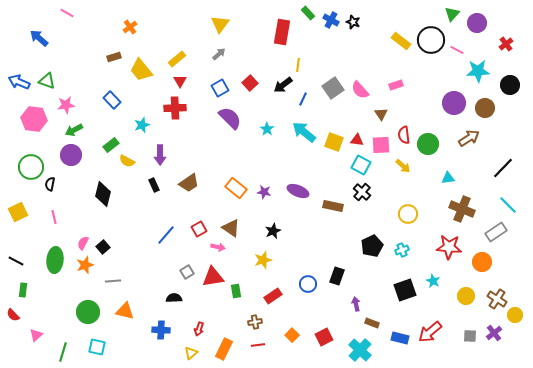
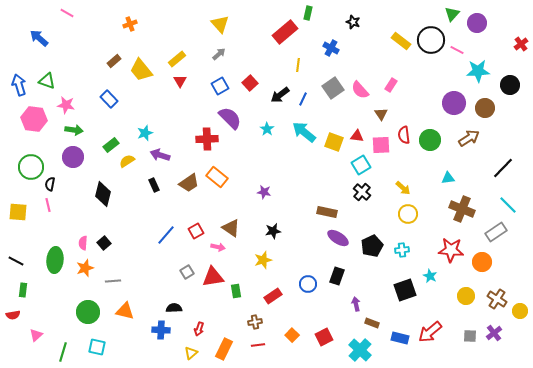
green rectangle at (308, 13): rotated 56 degrees clockwise
blue cross at (331, 20): moved 28 px down
yellow triangle at (220, 24): rotated 18 degrees counterclockwise
orange cross at (130, 27): moved 3 px up; rotated 16 degrees clockwise
red rectangle at (282, 32): moved 3 px right; rotated 40 degrees clockwise
red cross at (506, 44): moved 15 px right
brown rectangle at (114, 57): moved 4 px down; rotated 24 degrees counterclockwise
blue arrow at (19, 82): moved 3 px down; rotated 50 degrees clockwise
black arrow at (283, 85): moved 3 px left, 10 px down
pink rectangle at (396, 85): moved 5 px left; rotated 40 degrees counterclockwise
blue square at (220, 88): moved 2 px up
blue rectangle at (112, 100): moved 3 px left, 1 px up
pink star at (66, 105): rotated 18 degrees clockwise
red cross at (175, 108): moved 32 px right, 31 px down
cyan star at (142, 125): moved 3 px right, 8 px down
green arrow at (74, 130): rotated 144 degrees counterclockwise
red triangle at (357, 140): moved 4 px up
green circle at (428, 144): moved 2 px right, 4 px up
purple circle at (71, 155): moved 2 px right, 2 px down
purple arrow at (160, 155): rotated 108 degrees clockwise
yellow semicircle at (127, 161): rotated 119 degrees clockwise
cyan square at (361, 165): rotated 30 degrees clockwise
yellow arrow at (403, 166): moved 22 px down
orange rectangle at (236, 188): moved 19 px left, 11 px up
purple ellipse at (298, 191): moved 40 px right, 47 px down; rotated 10 degrees clockwise
brown rectangle at (333, 206): moved 6 px left, 6 px down
yellow square at (18, 212): rotated 30 degrees clockwise
pink line at (54, 217): moved 6 px left, 12 px up
red square at (199, 229): moved 3 px left, 2 px down
black star at (273, 231): rotated 14 degrees clockwise
pink semicircle at (83, 243): rotated 24 degrees counterclockwise
black square at (103, 247): moved 1 px right, 4 px up
red star at (449, 247): moved 2 px right, 3 px down
cyan cross at (402, 250): rotated 16 degrees clockwise
orange star at (85, 265): moved 3 px down
cyan star at (433, 281): moved 3 px left, 5 px up
black semicircle at (174, 298): moved 10 px down
red semicircle at (13, 315): rotated 56 degrees counterclockwise
yellow circle at (515, 315): moved 5 px right, 4 px up
